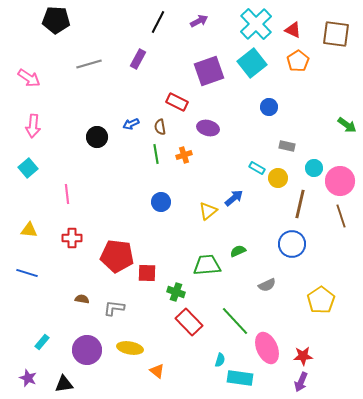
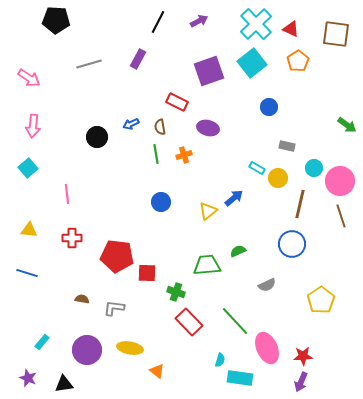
red triangle at (293, 30): moved 2 px left, 1 px up
